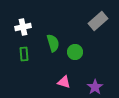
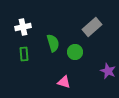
gray rectangle: moved 6 px left, 6 px down
purple star: moved 13 px right, 16 px up; rotated 14 degrees counterclockwise
